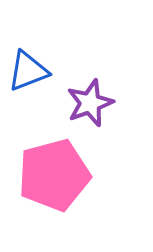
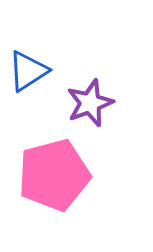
blue triangle: rotated 12 degrees counterclockwise
